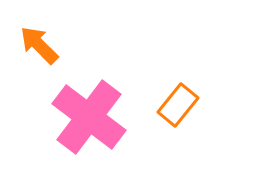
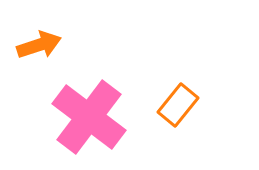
orange arrow: rotated 117 degrees clockwise
